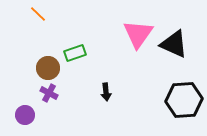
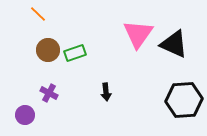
brown circle: moved 18 px up
